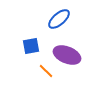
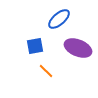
blue square: moved 4 px right
purple ellipse: moved 11 px right, 7 px up
